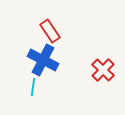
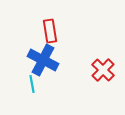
red rectangle: rotated 25 degrees clockwise
cyan line: moved 1 px left, 3 px up; rotated 18 degrees counterclockwise
